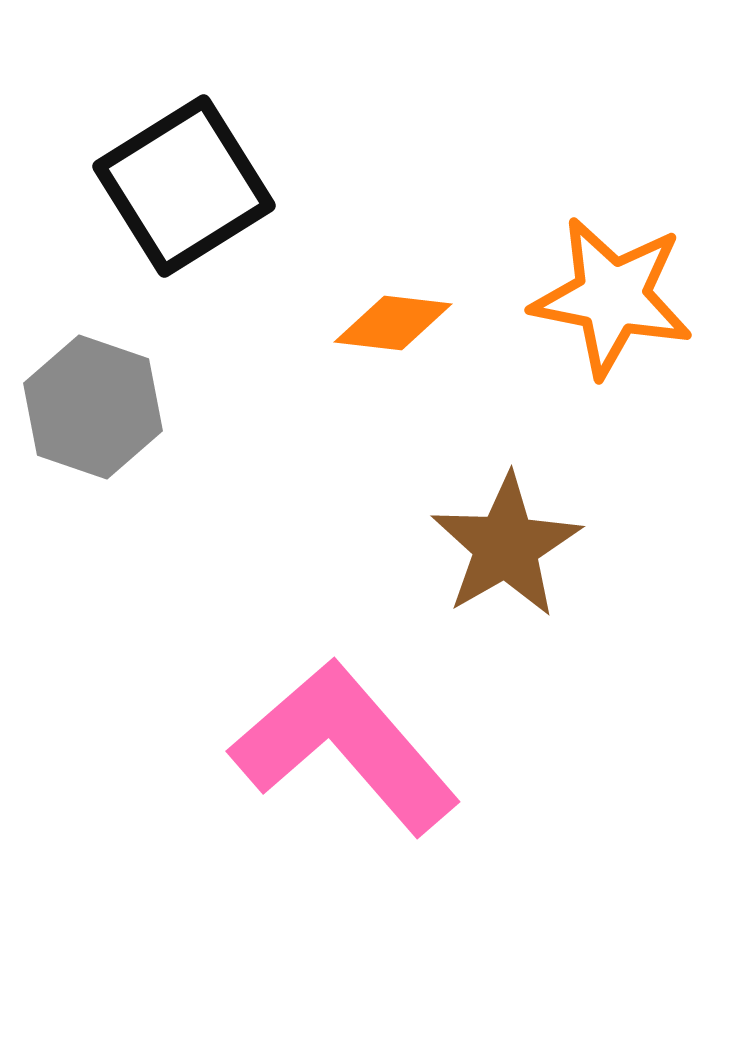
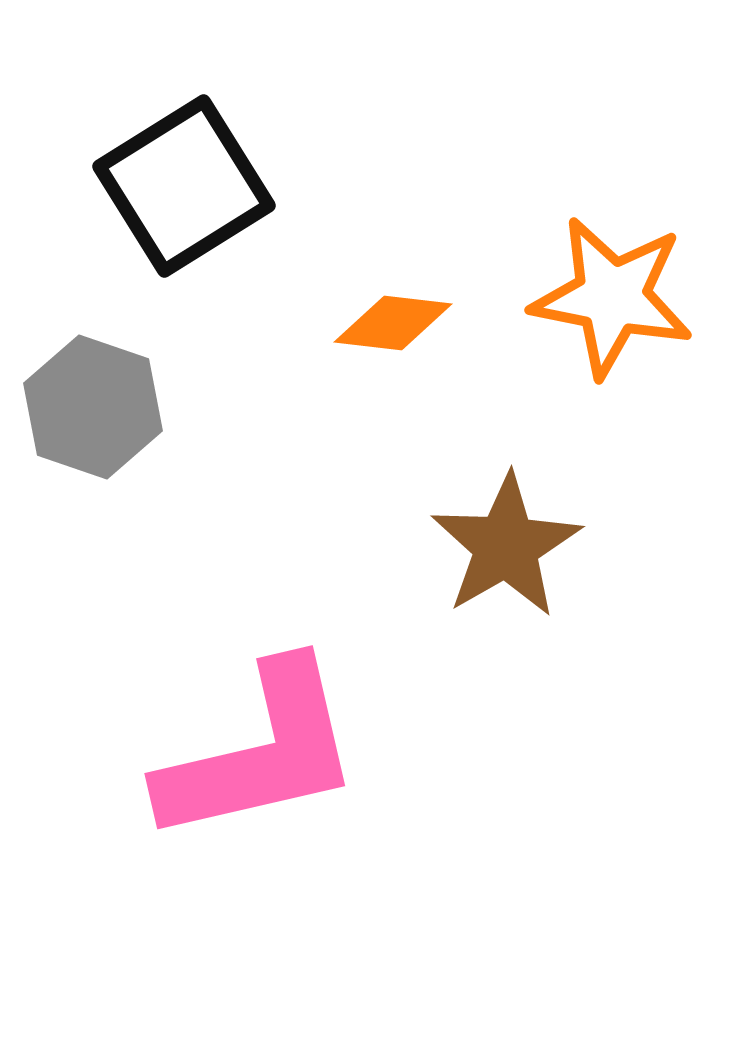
pink L-shape: moved 85 px left, 6 px down; rotated 118 degrees clockwise
